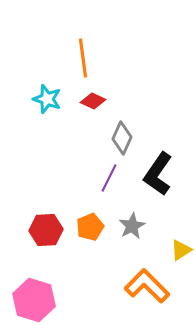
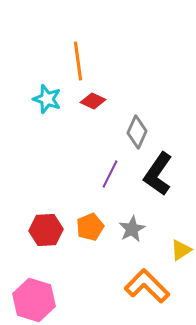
orange line: moved 5 px left, 3 px down
gray diamond: moved 15 px right, 6 px up
purple line: moved 1 px right, 4 px up
gray star: moved 3 px down
